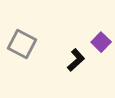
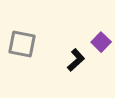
gray square: rotated 16 degrees counterclockwise
